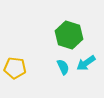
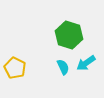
yellow pentagon: rotated 20 degrees clockwise
